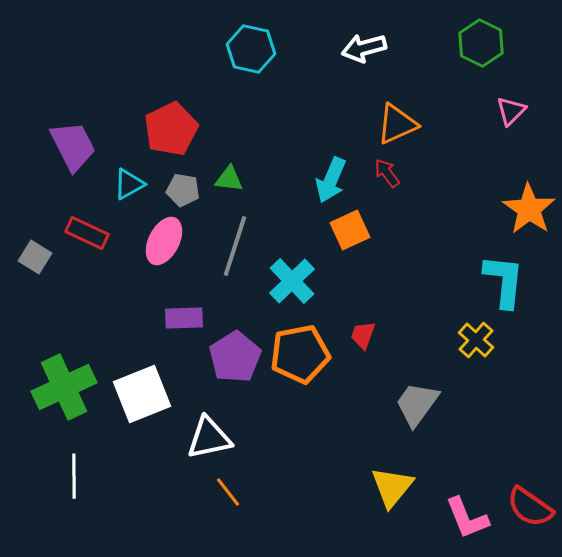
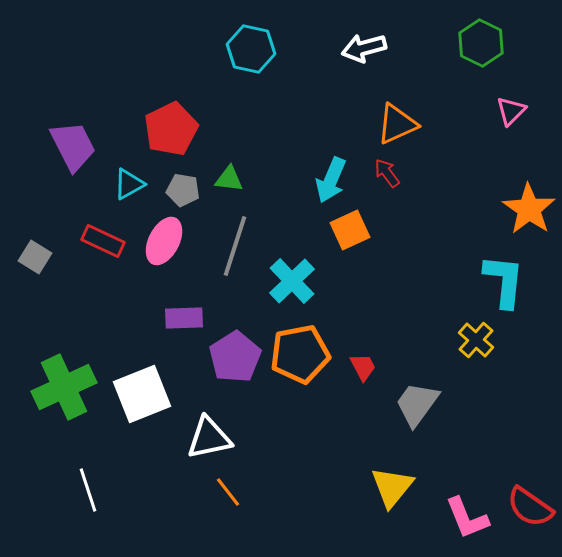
red rectangle: moved 16 px right, 8 px down
red trapezoid: moved 32 px down; rotated 132 degrees clockwise
white line: moved 14 px right, 14 px down; rotated 18 degrees counterclockwise
